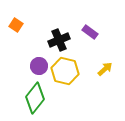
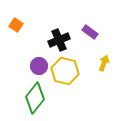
yellow arrow: moved 1 px left, 6 px up; rotated 28 degrees counterclockwise
